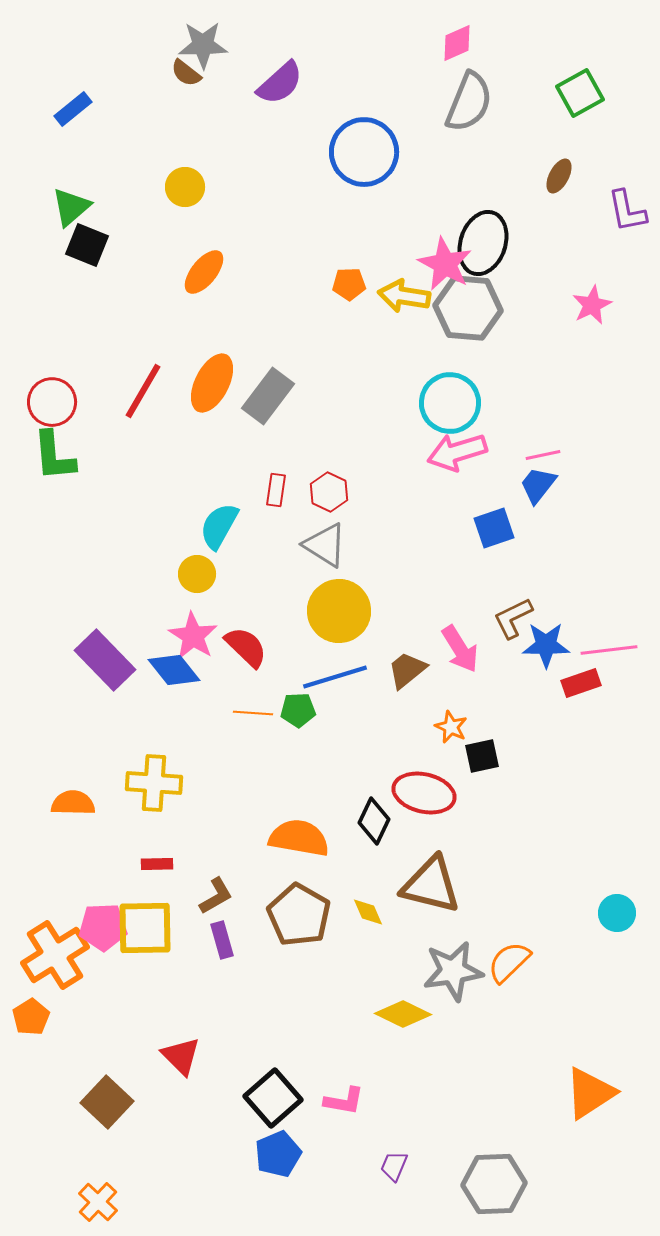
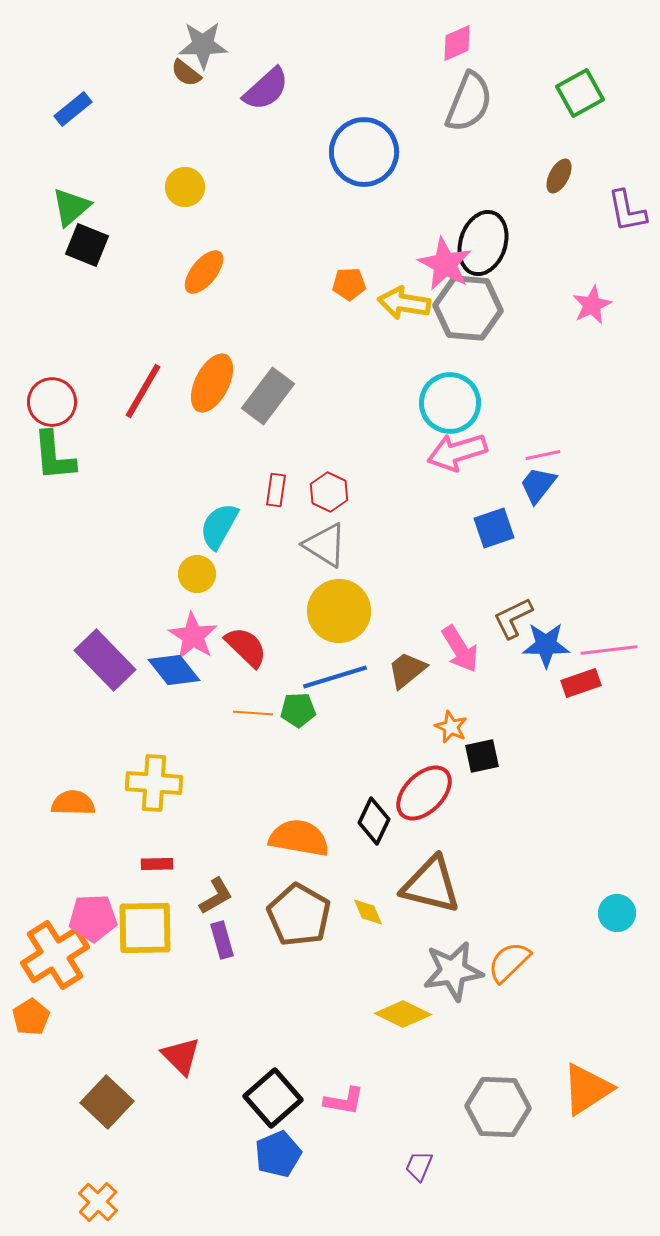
purple semicircle at (280, 83): moved 14 px left, 6 px down
yellow arrow at (404, 296): moved 7 px down
red ellipse at (424, 793): rotated 58 degrees counterclockwise
pink pentagon at (103, 927): moved 10 px left, 9 px up
orange triangle at (590, 1093): moved 3 px left, 4 px up
purple trapezoid at (394, 1166): moved 25 px right
gray hexagon at (494, 1184): moved 4 px right, 77 px up; rotated 4 degrees clockwise
